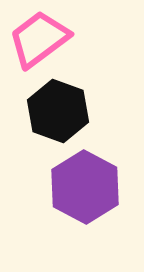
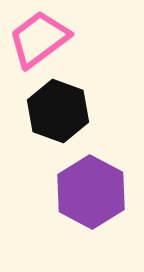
purple hexagon: moved 6 px right, 5 px down
